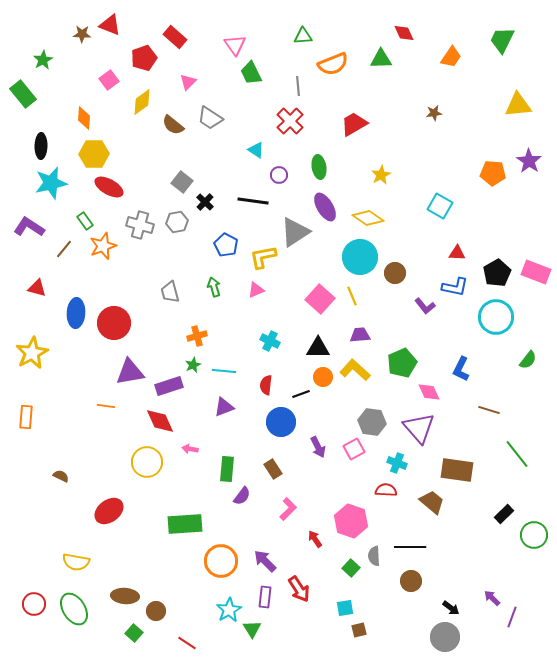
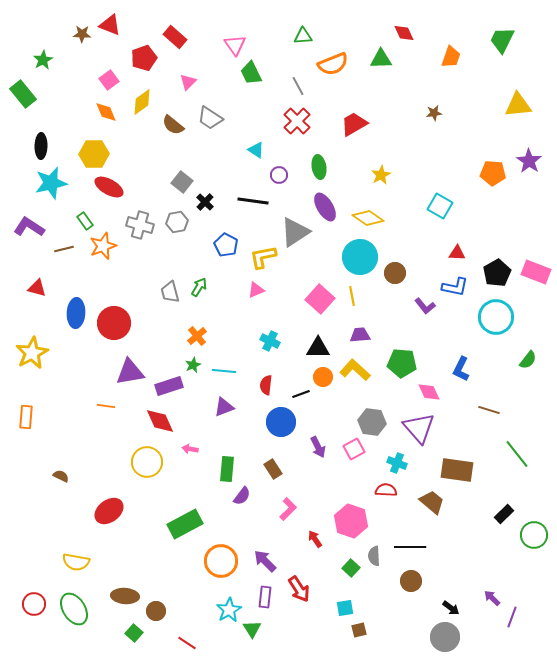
orange trapezoid at (451, 57): rotated 15 degrees counterclockwise
gray line at (298, 86): rotated 24 degrees counterclockwise
orange diamond at (84, 118): moved 22 px right, 6 px up; rotated 25 degrees counterclockwise
red cross at (290, 121): moved 7 px right
brown line at (64, 249): rotated 36 degrees clockwise
green arrow at (214, 287): moved 15 px left; rotated 48 degrees clockwise
yellow line at (352, 296): rotated 12 degrees clockwise
orange cross at (197, 336): rotated 24 degrees counterclockwise
green pentagon at (402, 363): rotated 28 degrees clockwise
green rectangle at (185, 524): rotated 24 degrees counterclockwise
